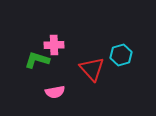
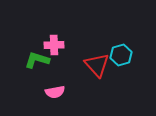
red triangle: moved 5 px right, 4 px up
